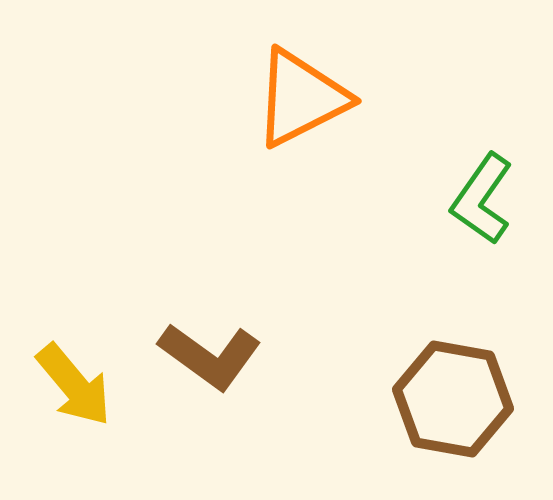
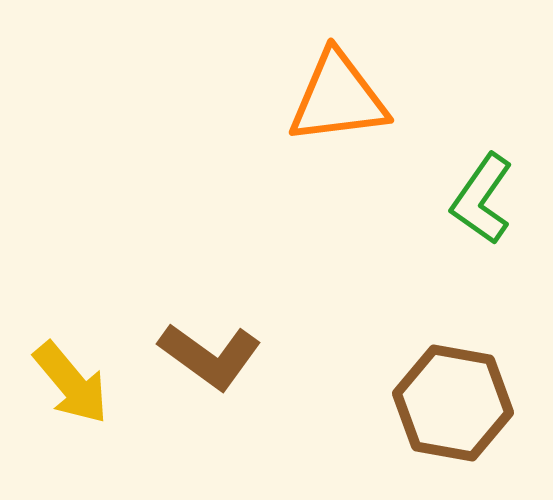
orange triangle: moved 37 px right; rotated 20 degrees clockwise
yellow arrow: moved 3 px left, 2 px up
brown hexagon: moved 4 px down
